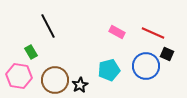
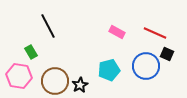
red line: moved 2 px right
brown circle: moved 1 px down
